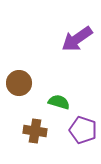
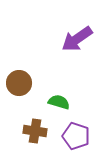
purple pentagon: moved 7 px left, 6 px down
